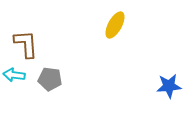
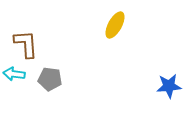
cyan arrow: moved 1 px up
